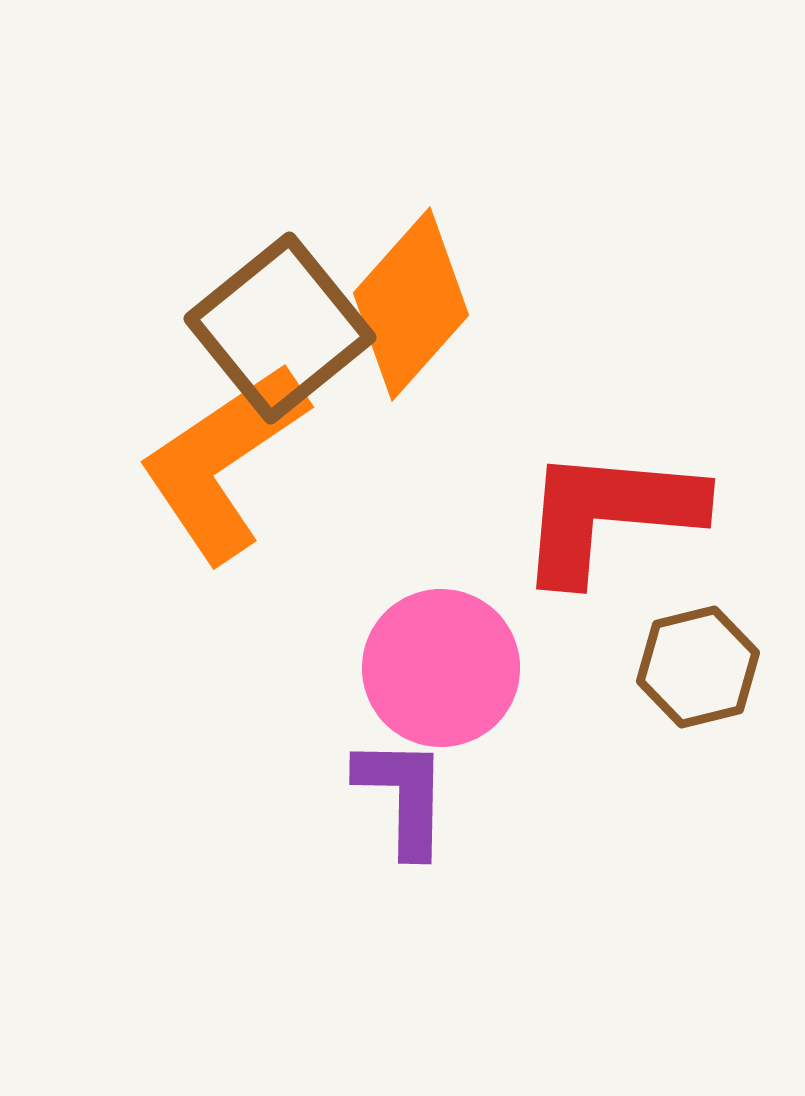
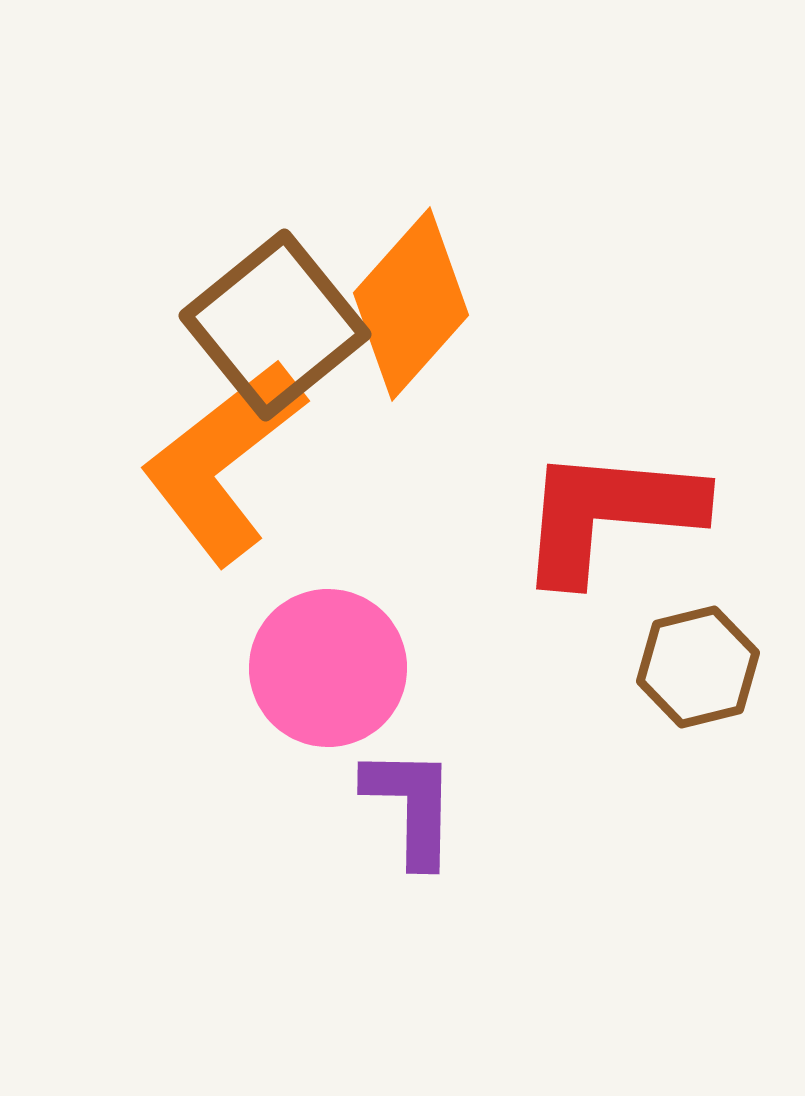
brown square: moved 5 px left, 3 px up
orange L-shape: rotated 4 degrees counterclockwise
pink circle: moved 113 px left
purple L-shape: moved 8 px right, 10 px down
